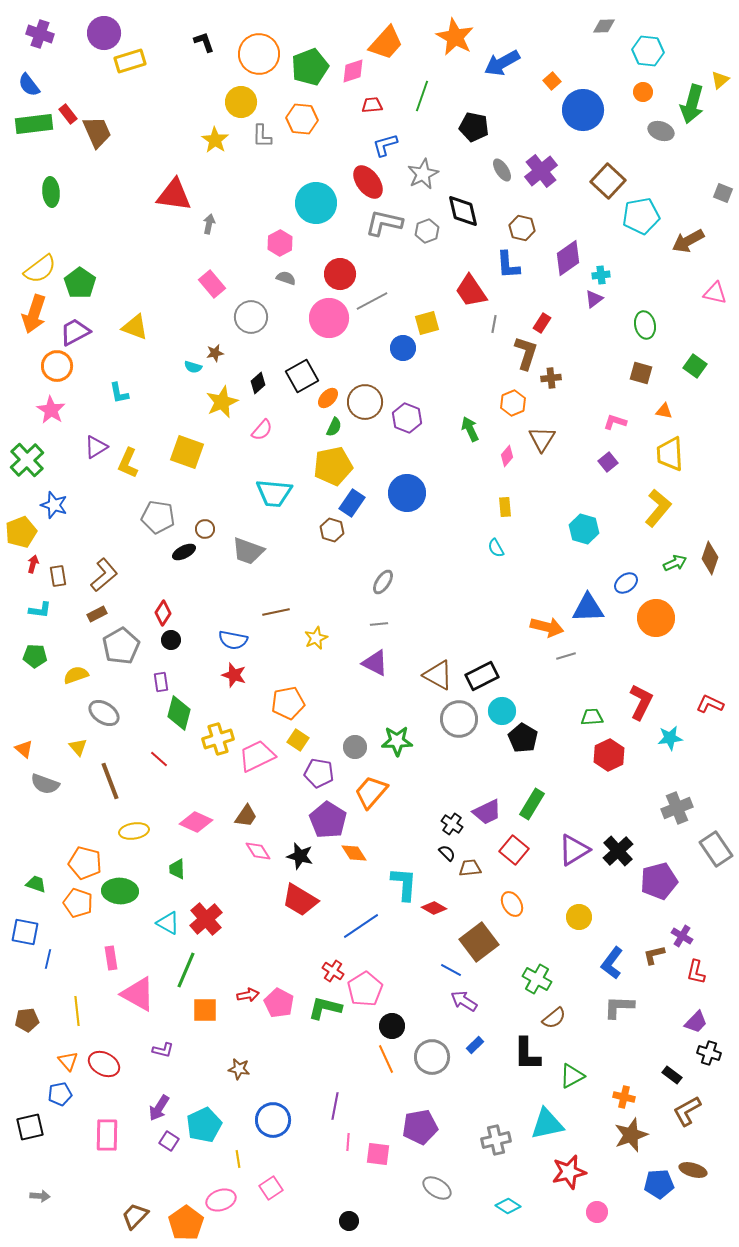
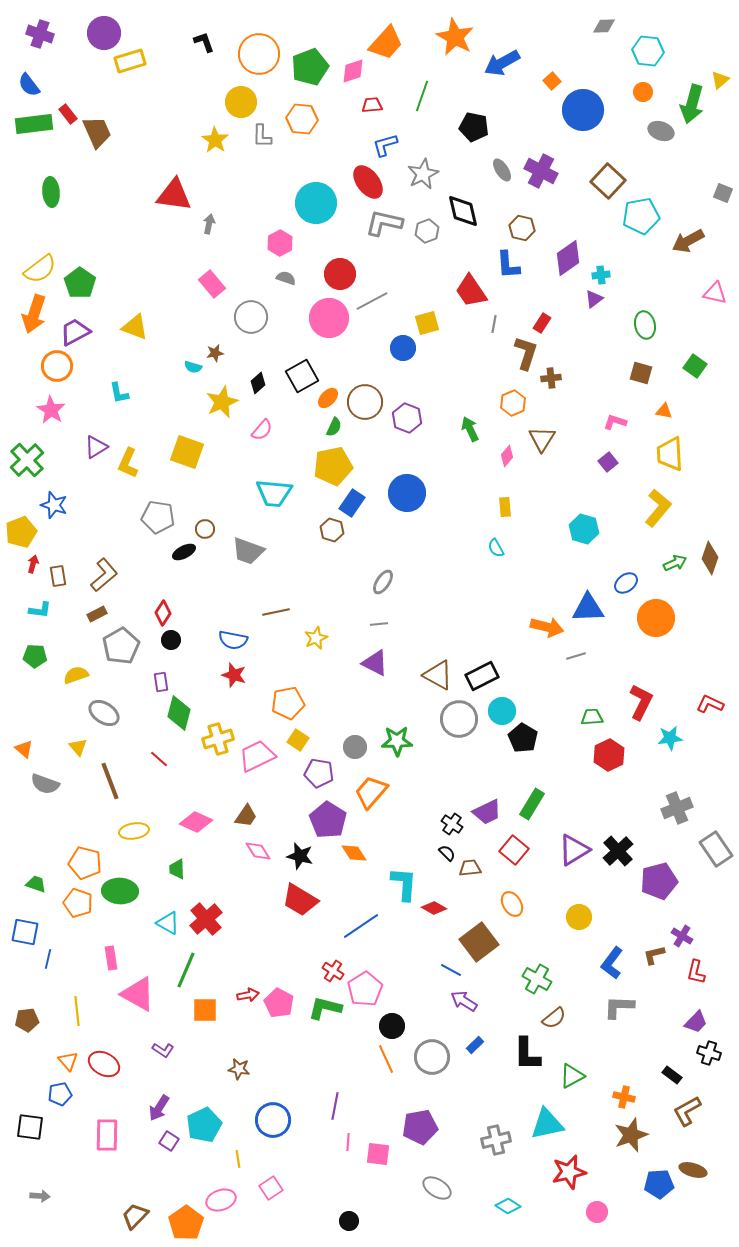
purple cross at (541, 171): rotated 24 degrees counterclockwise
gray line at (566, 656): moved 10 px right
purple L-shape at (163, 1050): rotated 20 degrees clockwise
black square at (30, 1127): rotated 20 degrees clockwise
